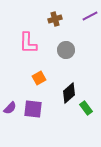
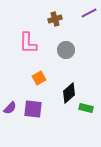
purple line: moved 1 px left, 3 px up
green rectangle: rotated 40 degrees counterclockwise
